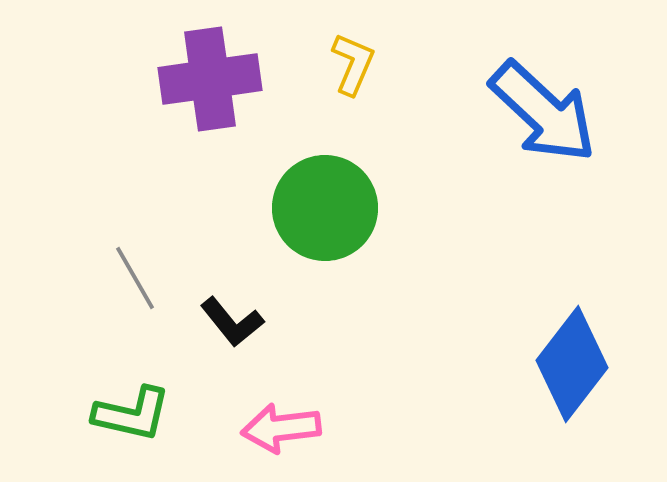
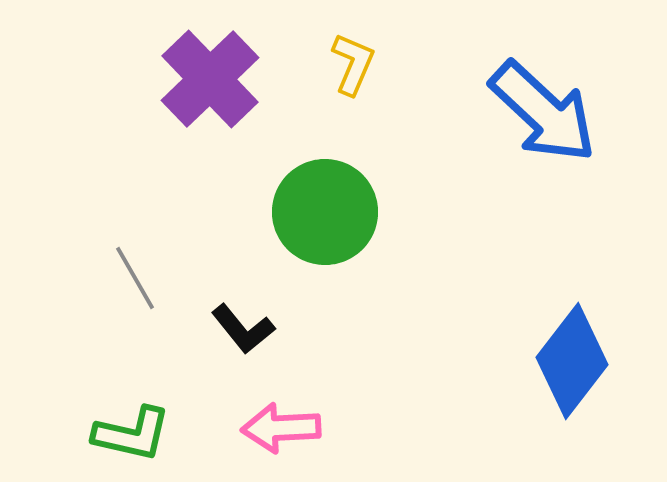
purple cross: rotated 36 degrees counterclockwise
green circle: moved 4 px down
black L-shape: moved 11 px right, 7 px down
blue diamond: moved 3 px up
green L-shape: moved 20 px down
pink arrow: rotated 4 degrees clockwise
